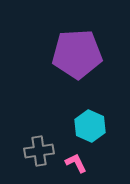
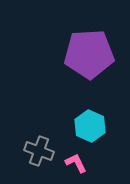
purple pentagon: moved 12 px right
gray cross: rotated 28 degrees clockwise
